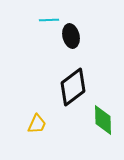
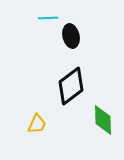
cyan line: moved 1 px left, 2 px up
black diamond: moved 2 px left, 1 px up
